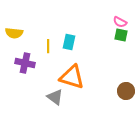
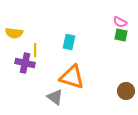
yellow line: moved 13 px left, 4 px down
